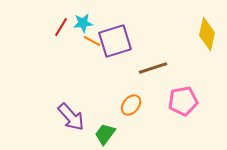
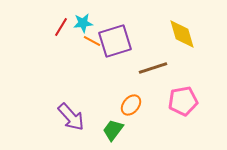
yellow diamond: moved 25 px left; rotated 28 degrees counterclockwise
green trapezoid: moved 8 px right, 4 px up
